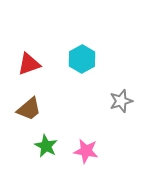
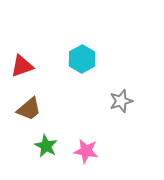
red triangle: moved 7 px left, 2 px down
